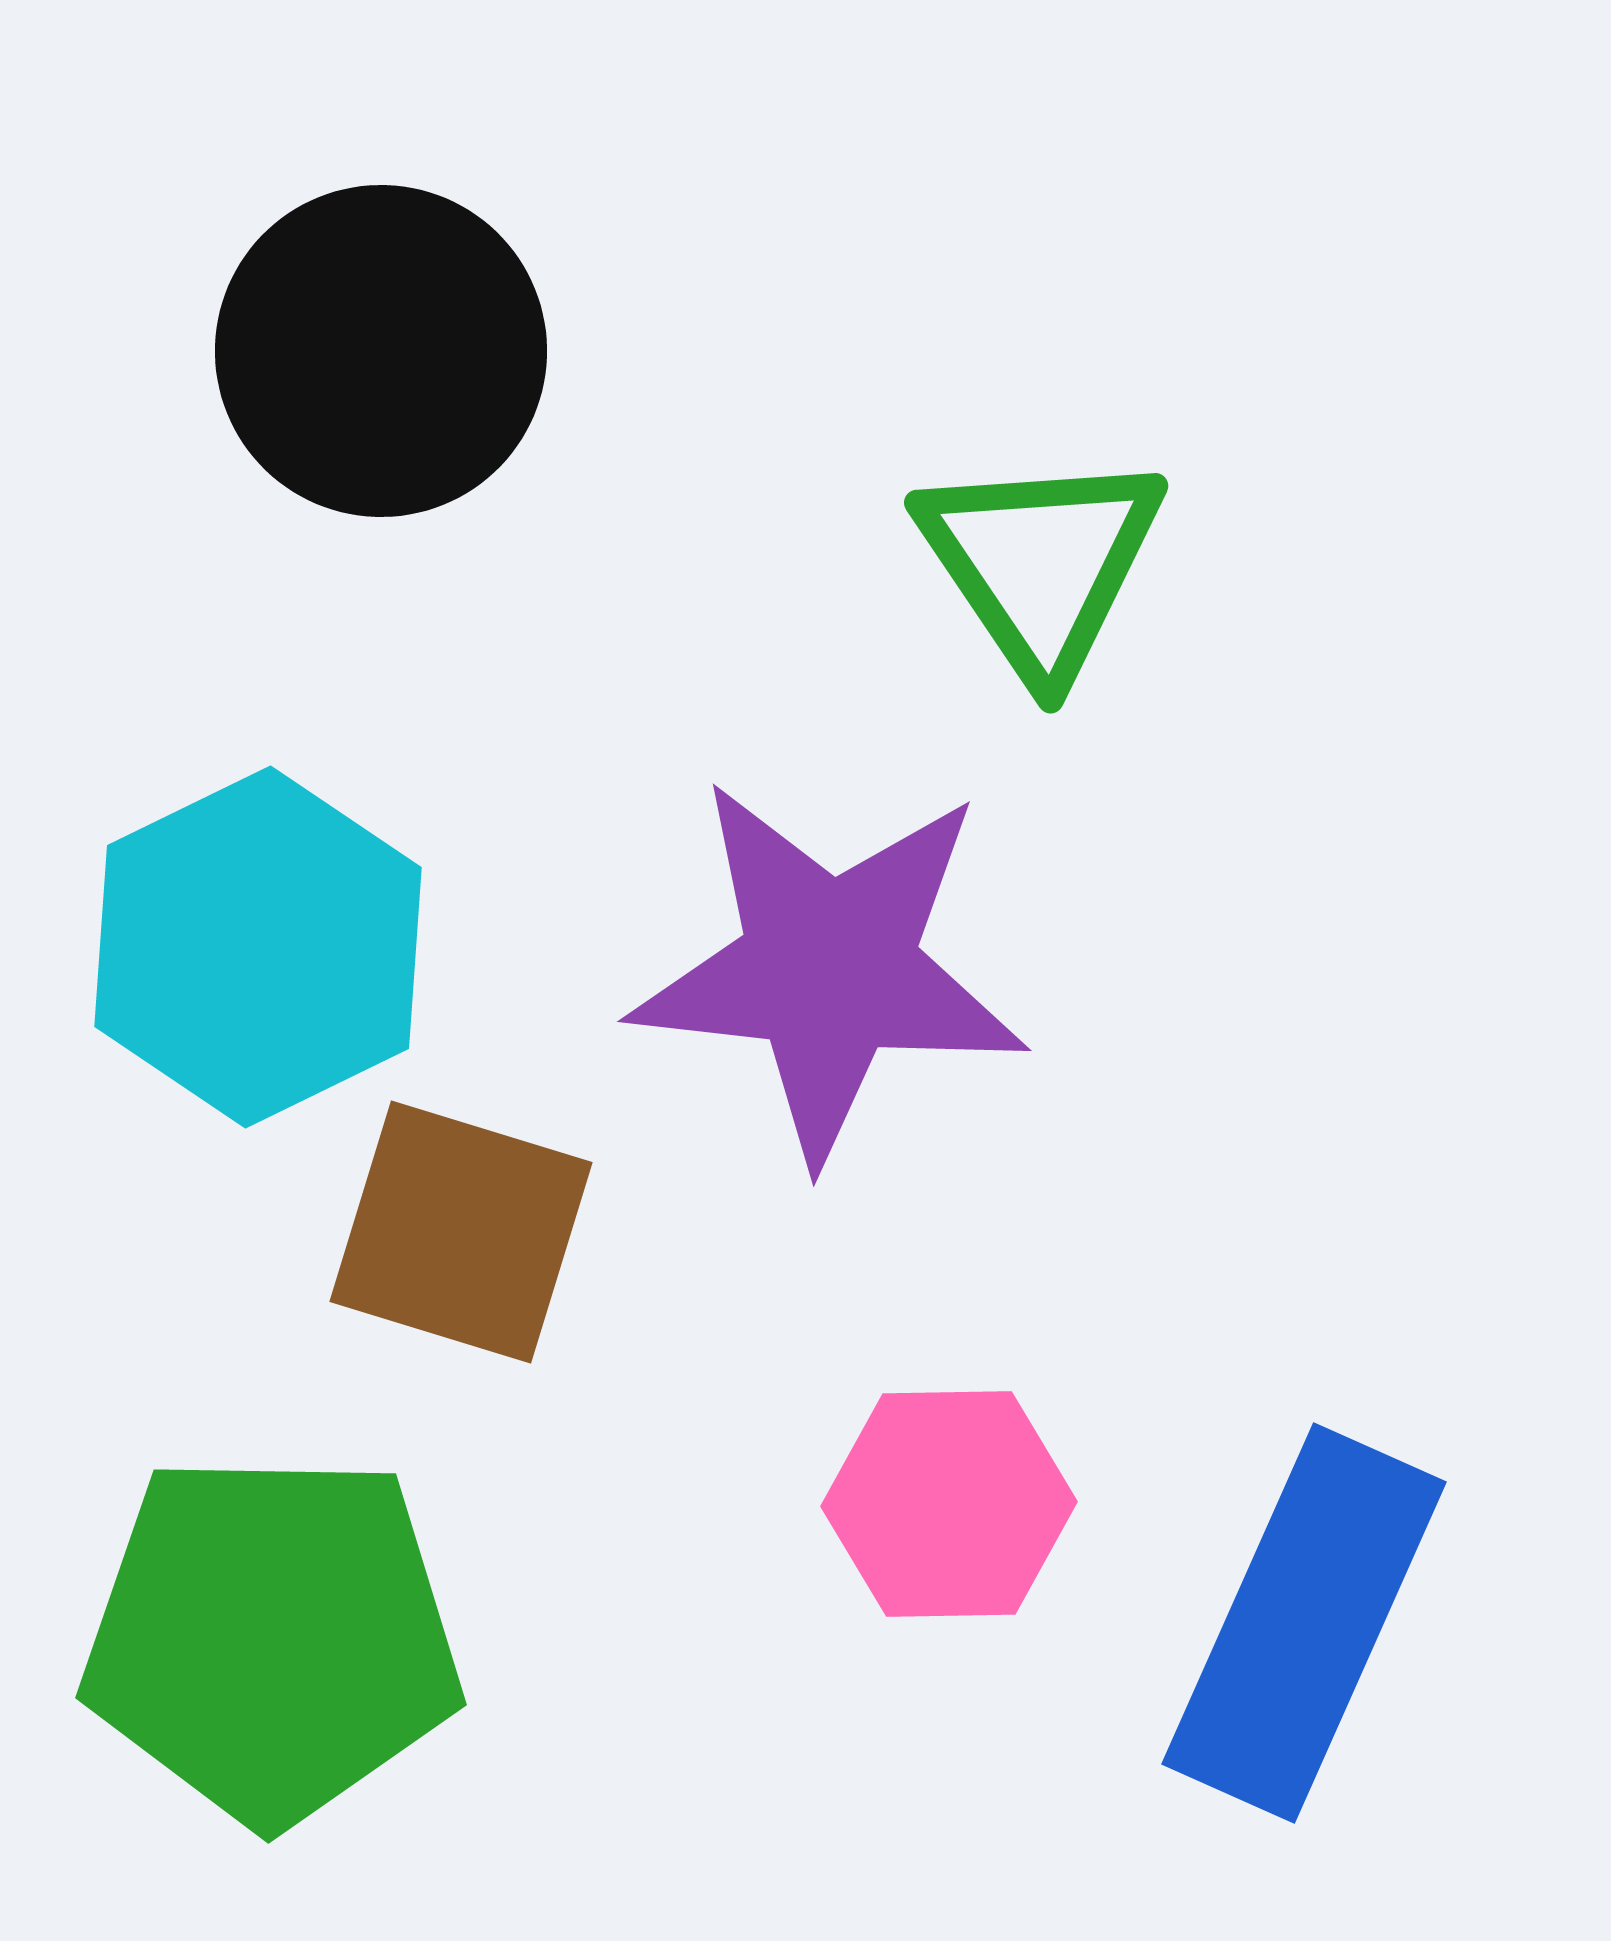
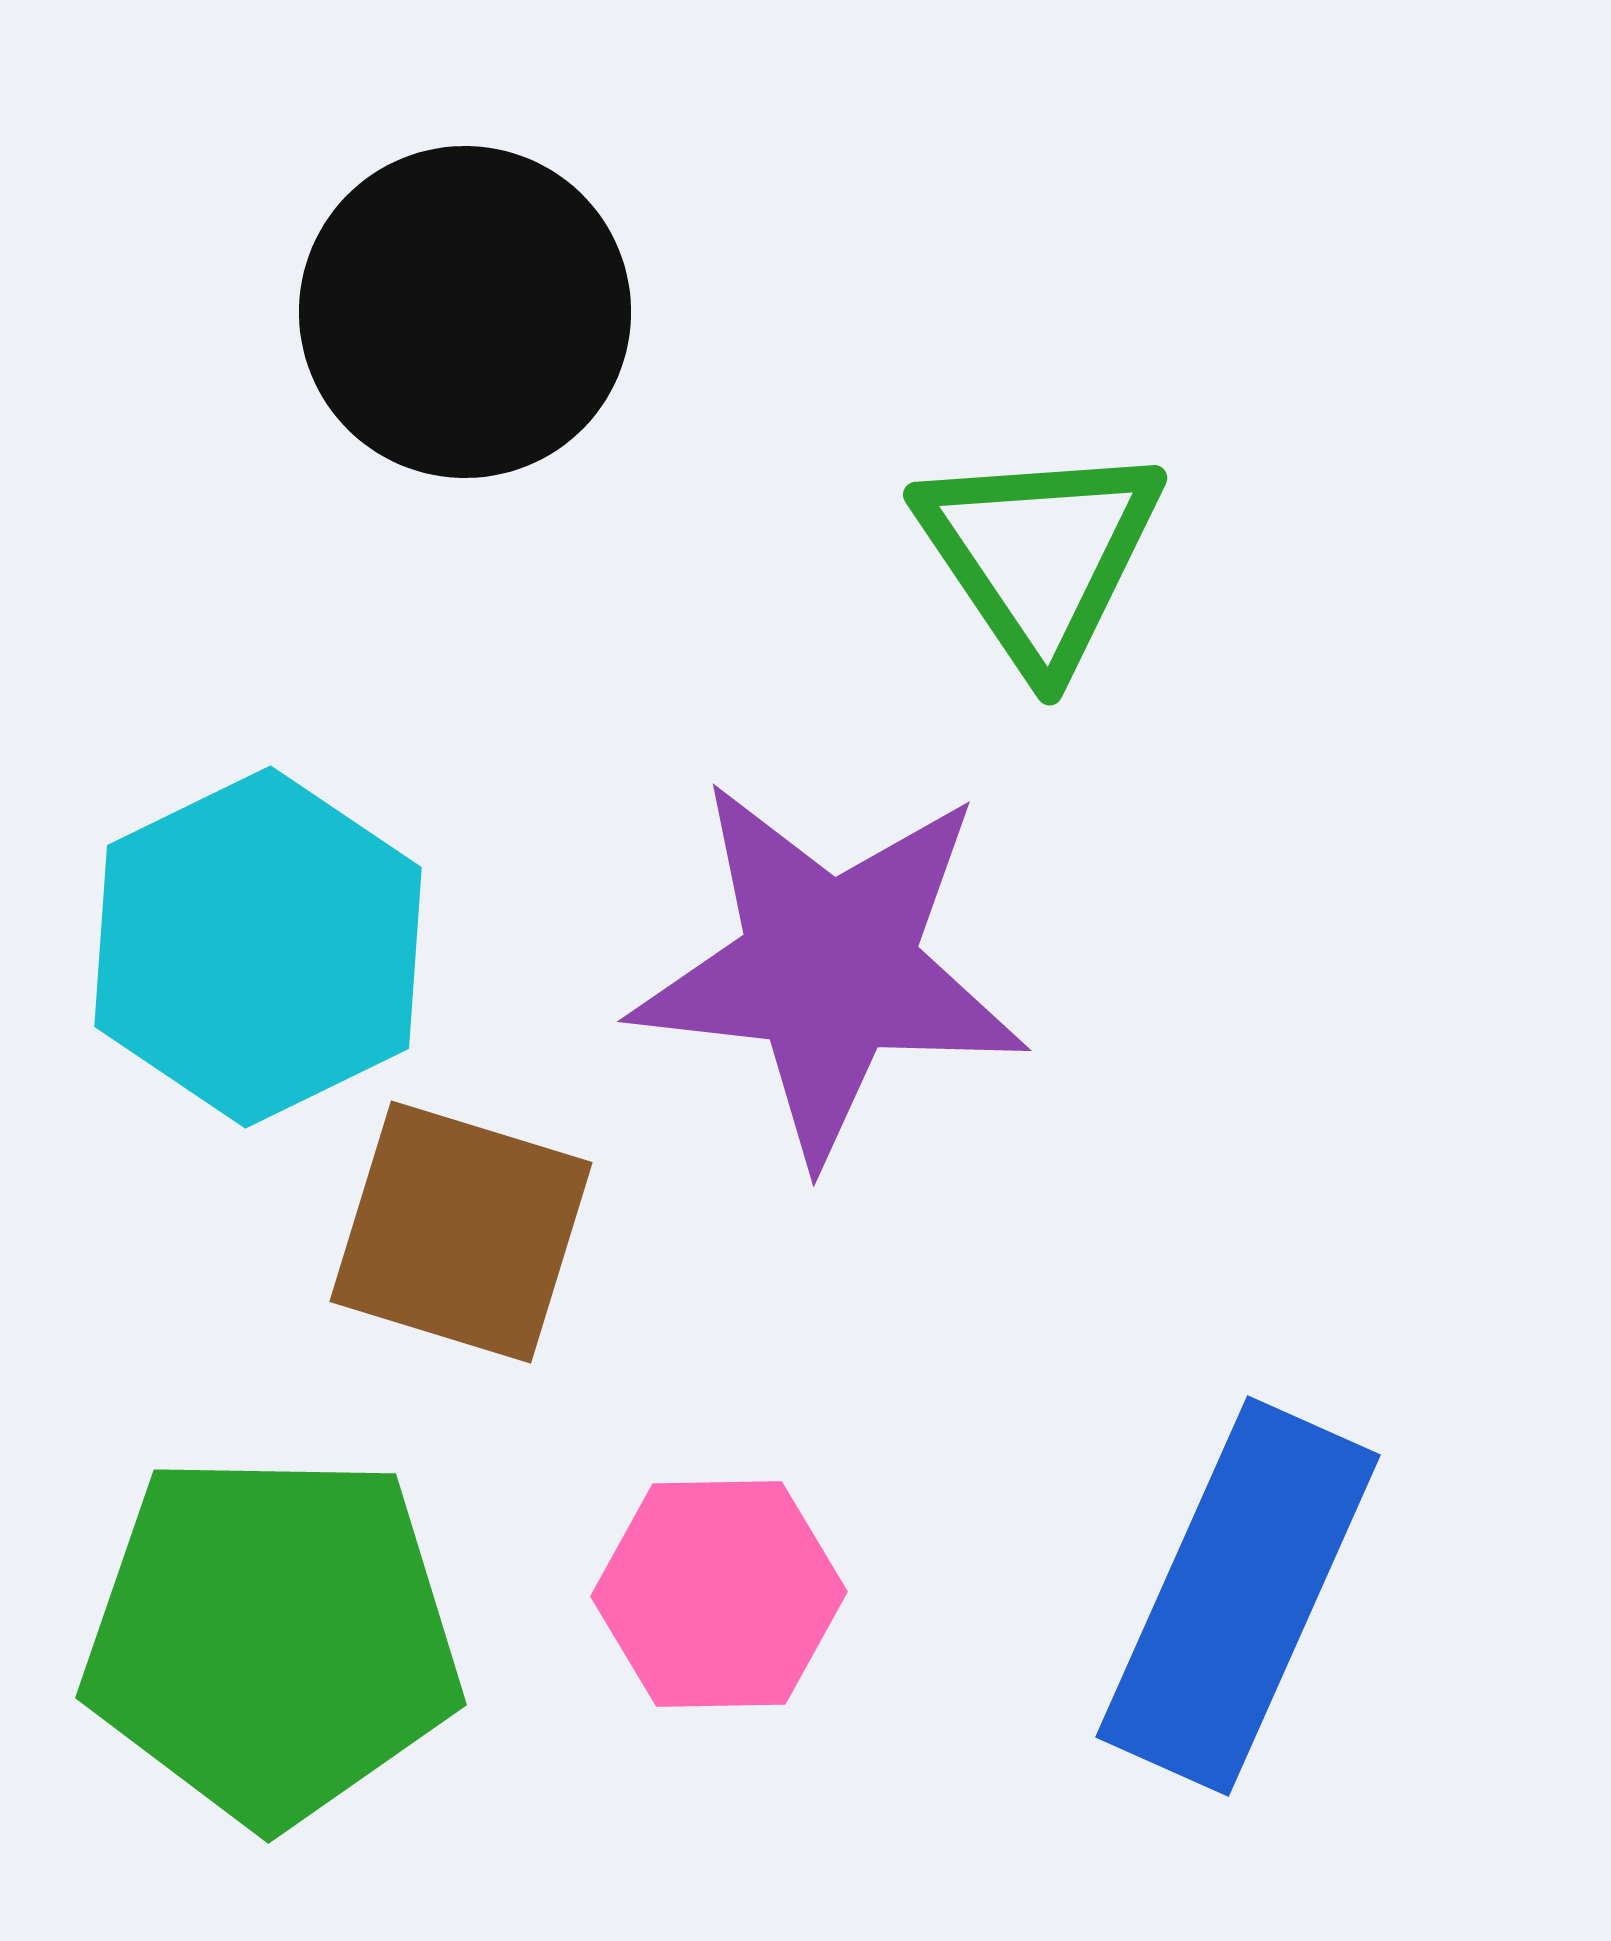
black circle: moved 84 px right, 39 px up
green triangle: moved 1 px left, 8 px up
pink hexagon: moved 230 px left, 90 px down
blue rectangle: moved 66 px left, 27 px up
